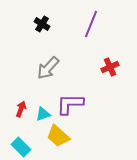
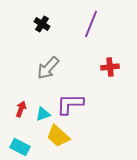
red cross: rotated 18 degrees clockwise
cyan rectangle: moved 1 px left; rotated 18 degrees counterclockwise
